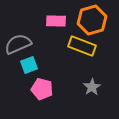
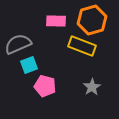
pink pentagon: moved 3 px right, 3 px up
